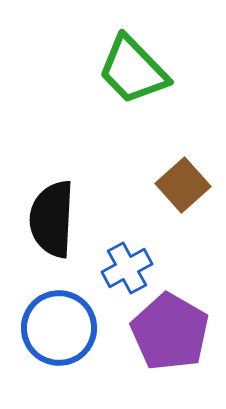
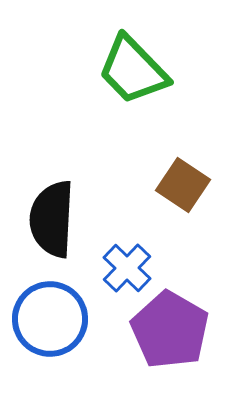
brown square: rotated 14 degrees counterclockwise
blue cross: rotated 18 degrees counterclockwise
blue circle: moved 9 px left, 9 px up
purple pentagon: moved 2 px up
